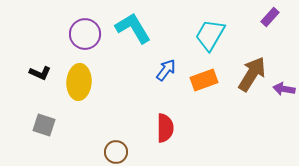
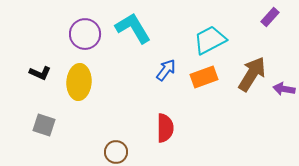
cyan trapezoid: moved 5 px down; rotated 32 degrees clockwise
orange rectangle: moved 3 px up
